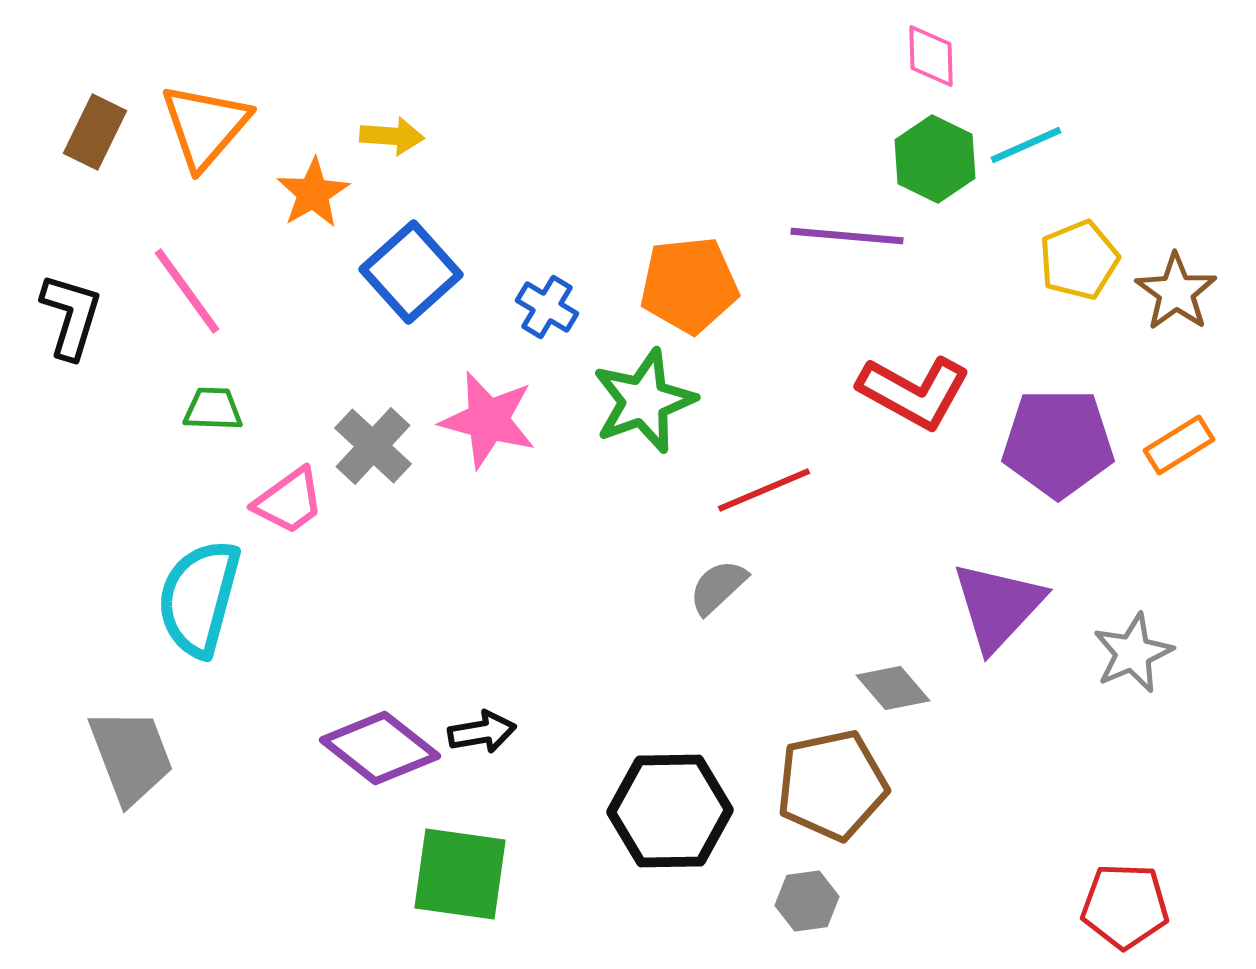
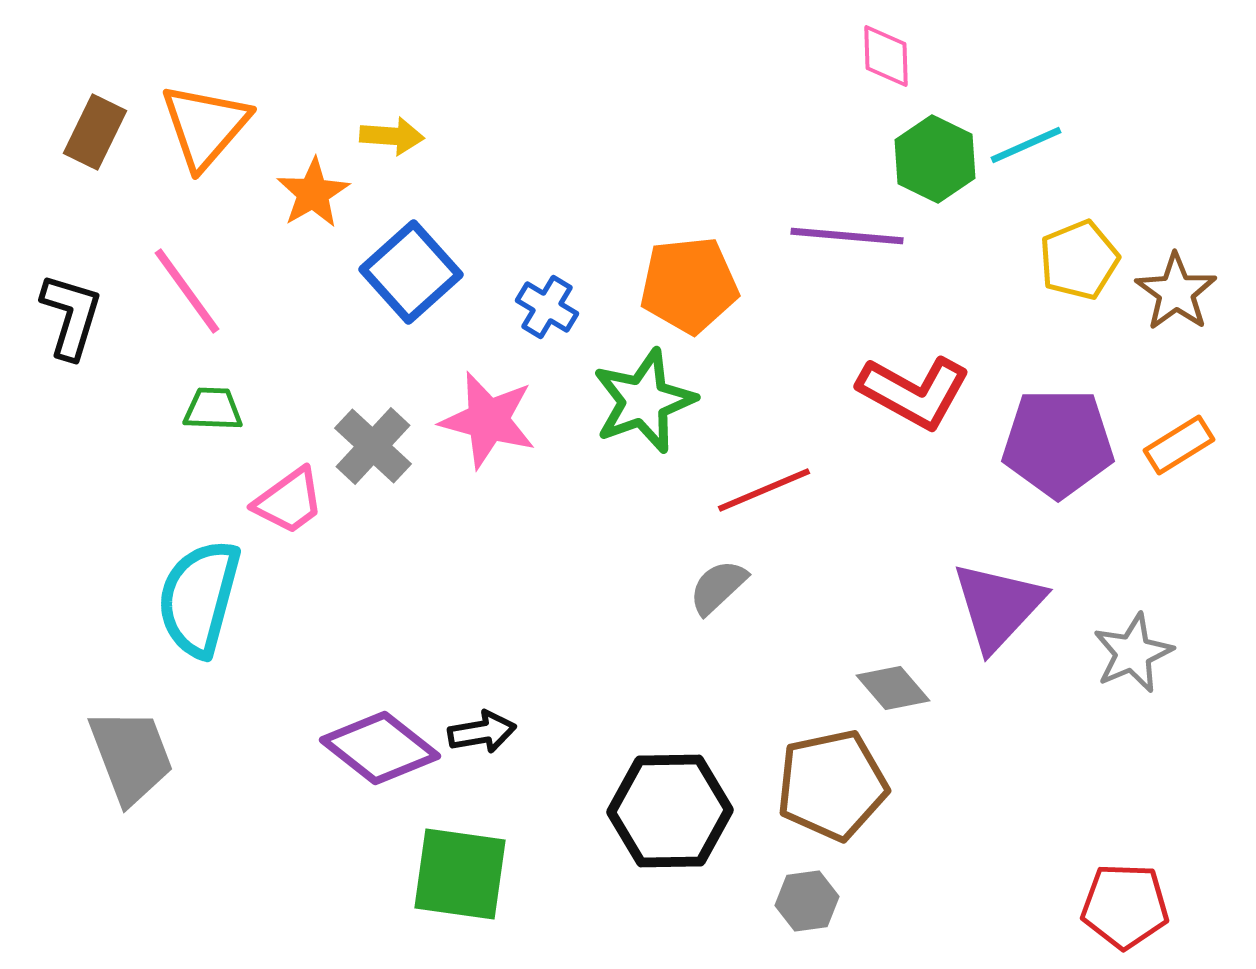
pink diamond: moved 45 px left
